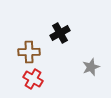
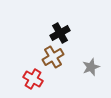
brown cross: moved 24 px right, 5 px down; rotated 30 degrees counterclockwise
